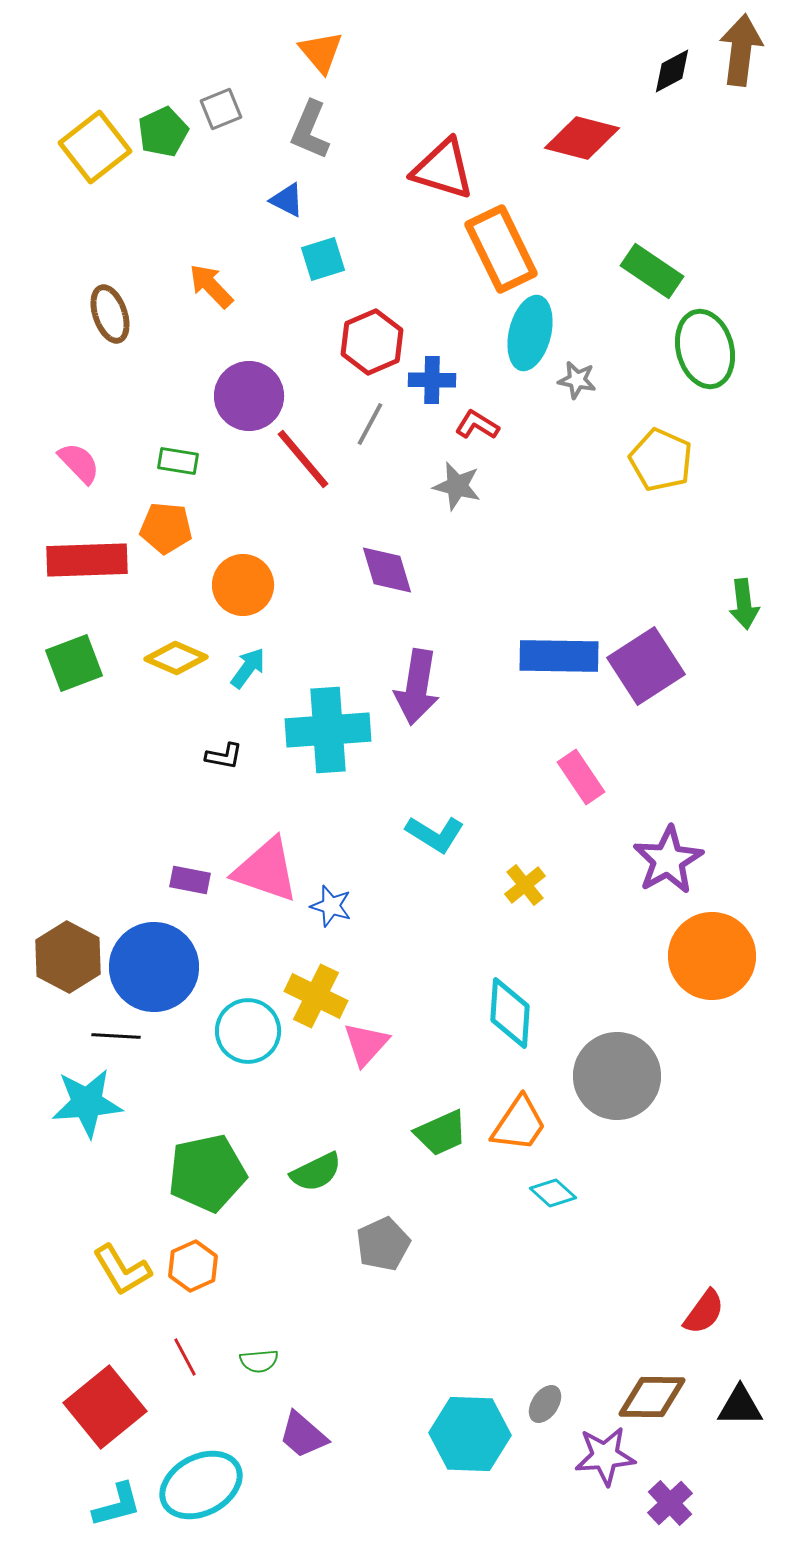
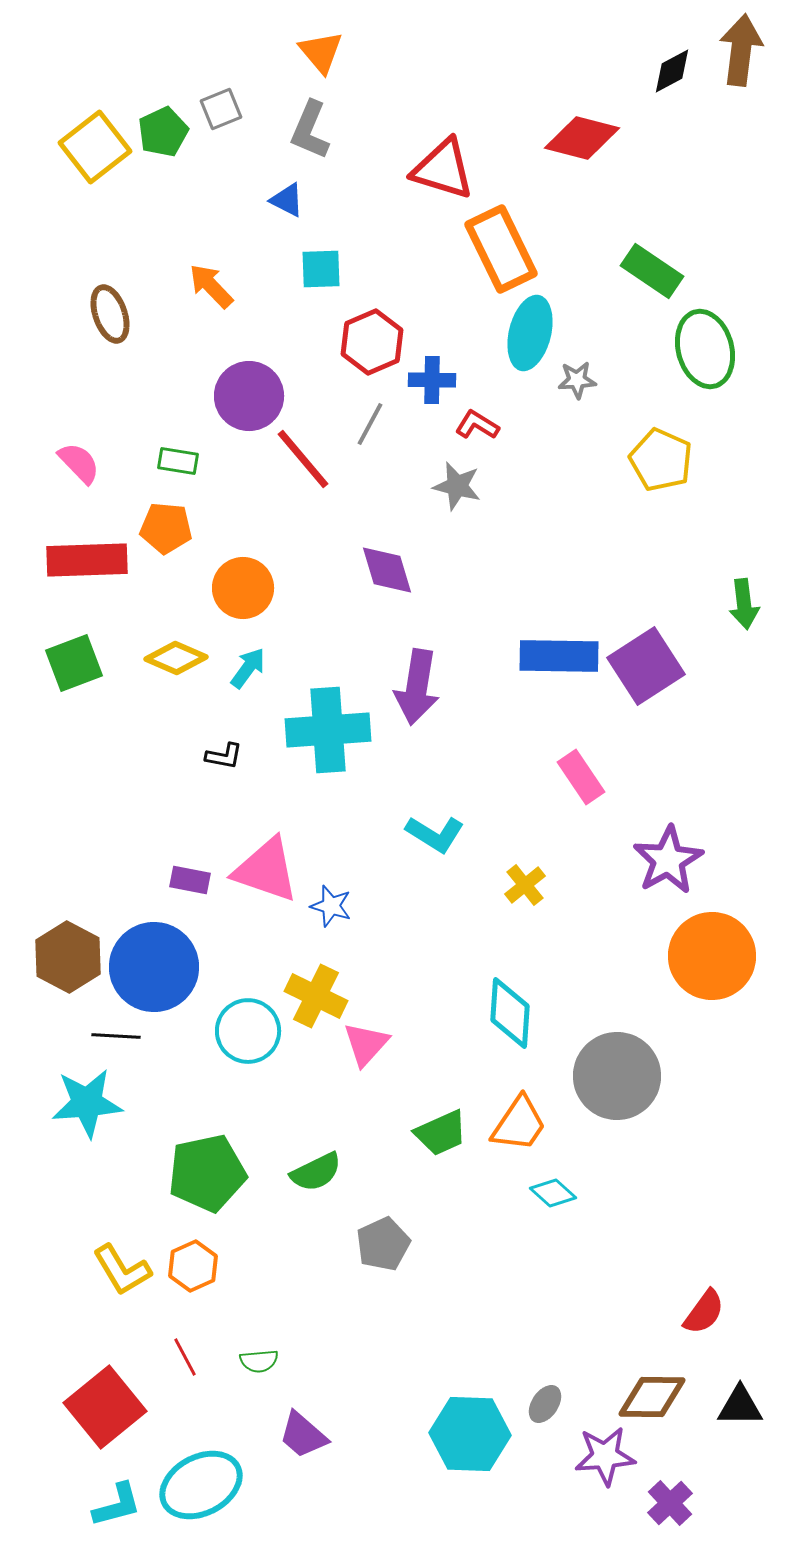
cyan square at (323, 259): moved 2 px left, 10 px down; rotated 15 degrees clockwise
gray star at (577, 380): rotated 15 degrees counterclockwise
orange circle at (243, 585): moved 3 px down
